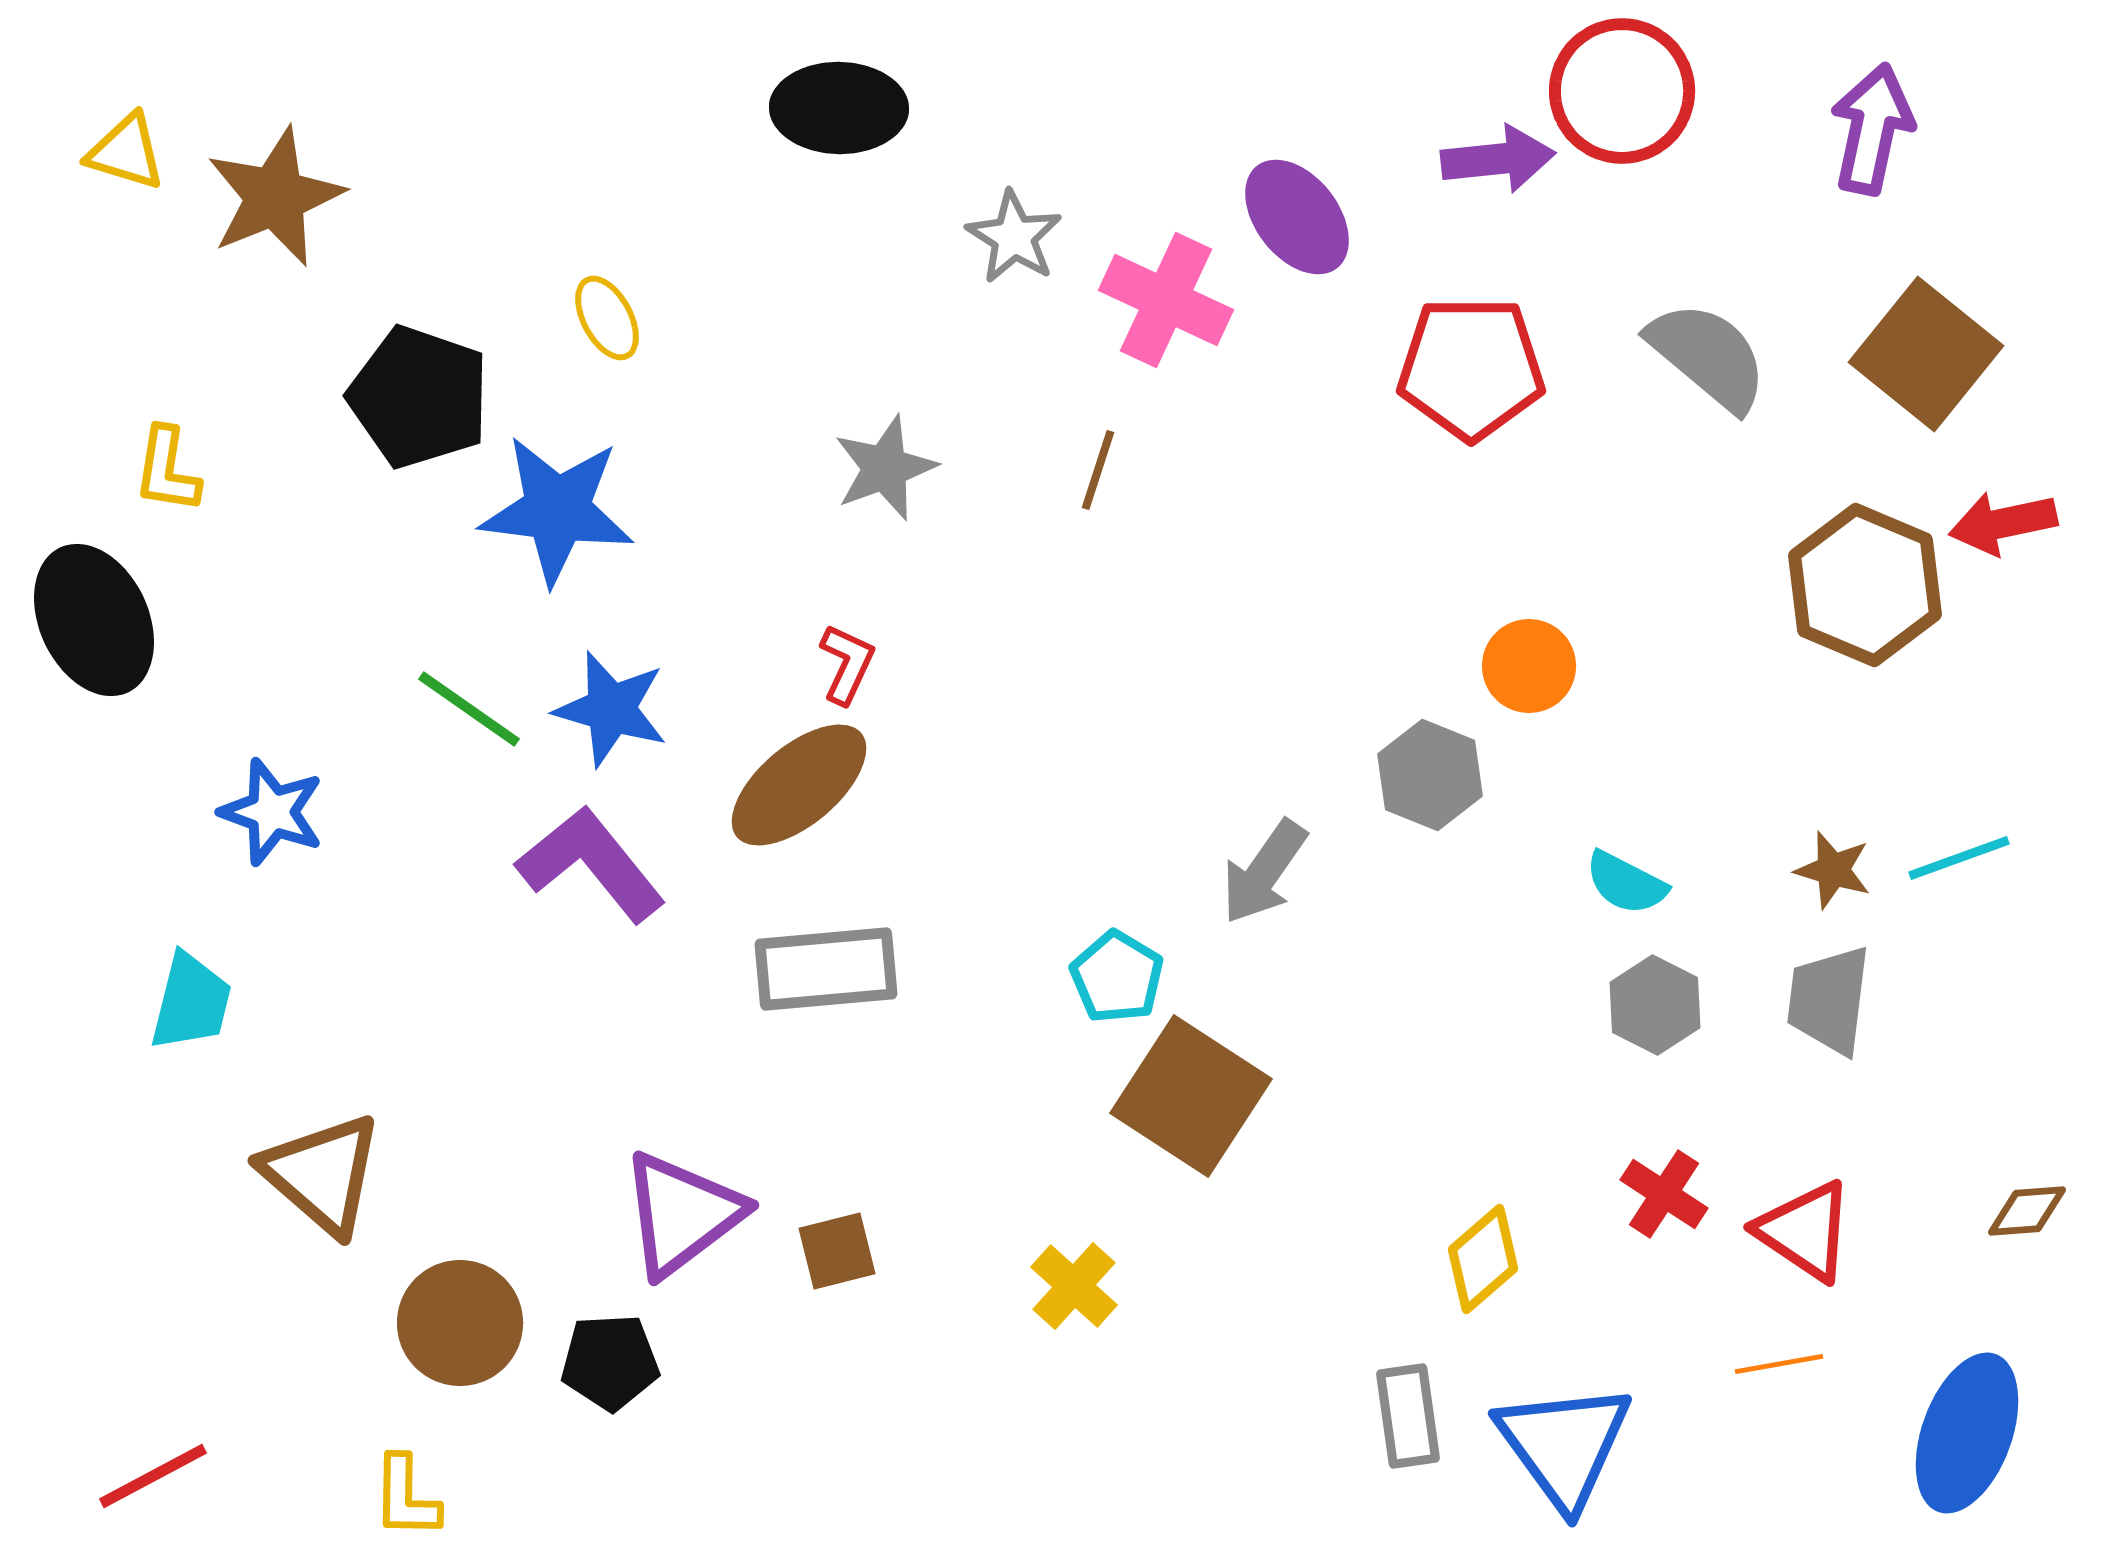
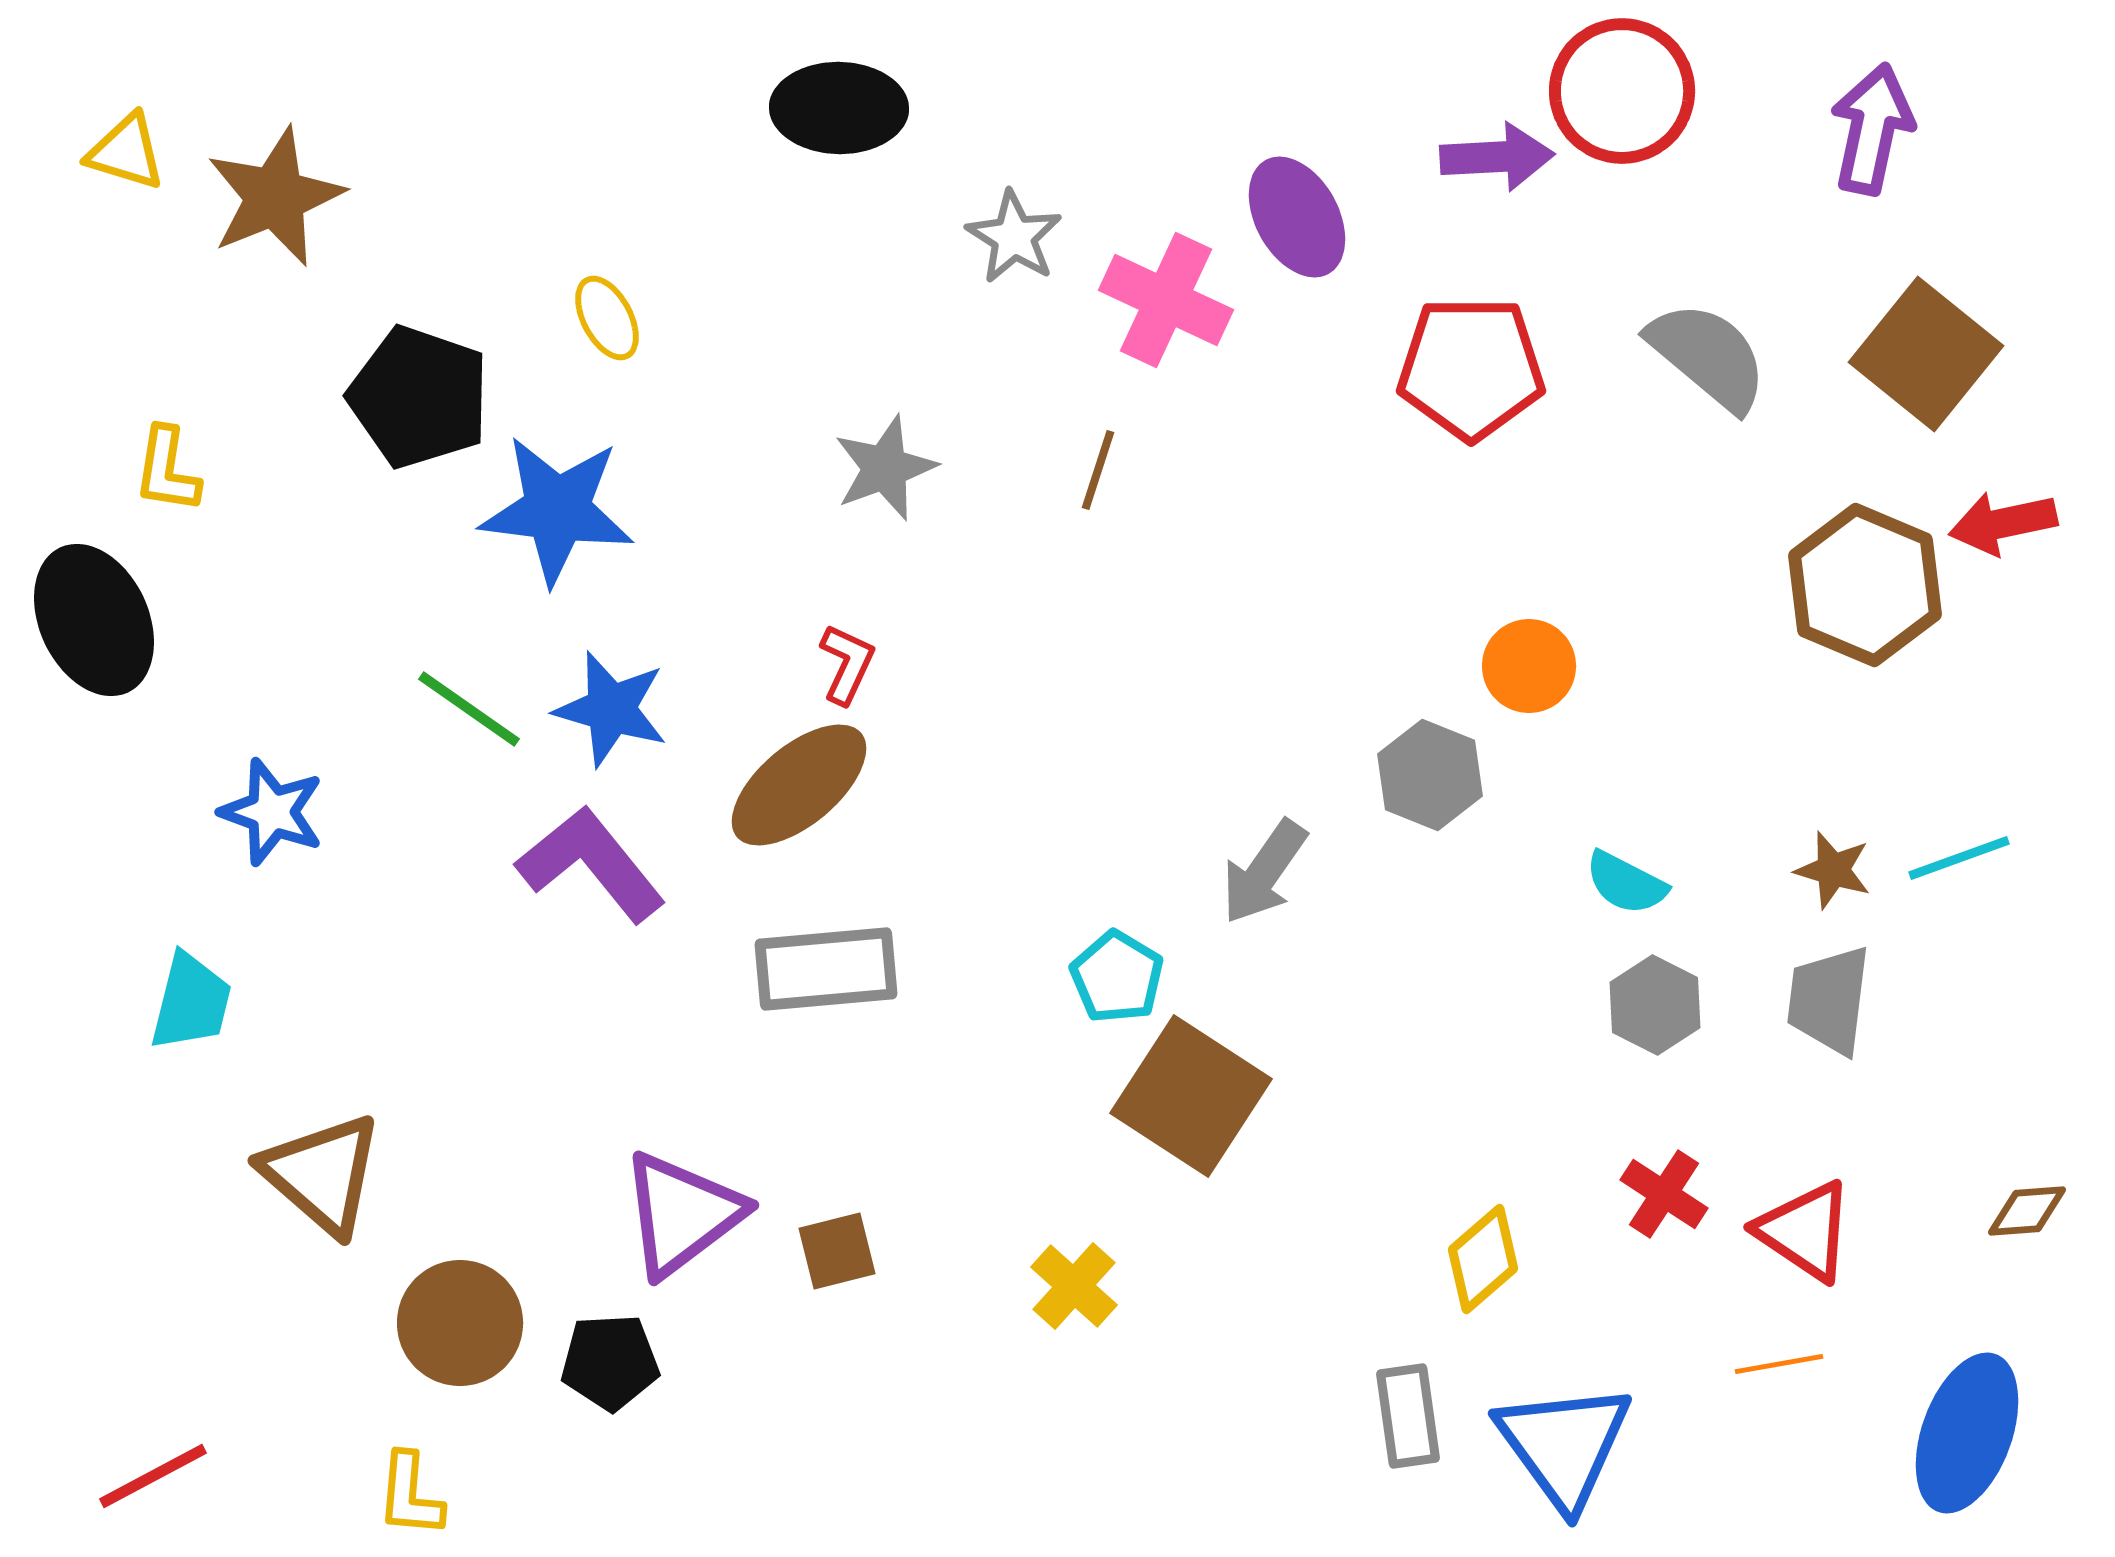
purple arrow at (1498, 159): moved 1 px left, 2 px up; rotated 3 degrees clockwise
purple ellipse at (1297, 217): rotated 9 degrees clockwise
yellow L-shape at (406, 1497): moved 4 px right, 2 px up; rotated 4 degrees clockwise
